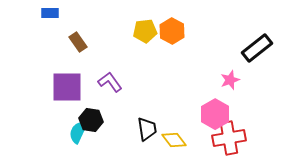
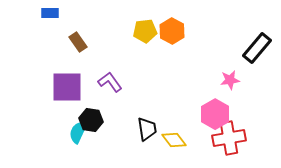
black rectangle: rotated 12 degrees counterclockwise
pink star: rotated 12 degrees clockwise
